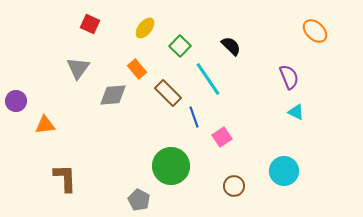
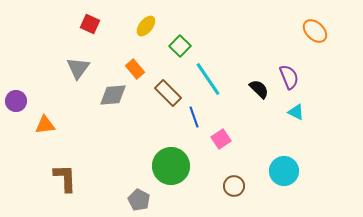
yellow ellipse: moved 1 px right, 2 px up
black semicircle: moved 28 px right, 43 px down
orange rectangle: moved 2 px left
pink square: moved 1 px left, 2 px down
